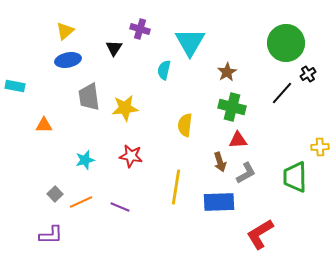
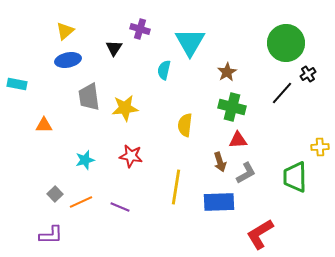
cyan rectangle: moved 2 px right, 2 px up
